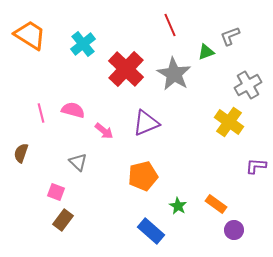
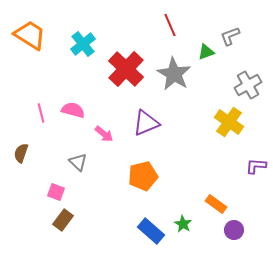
pink arrow: moved 3 px down
green star: moved 5 px right, 18 px down
